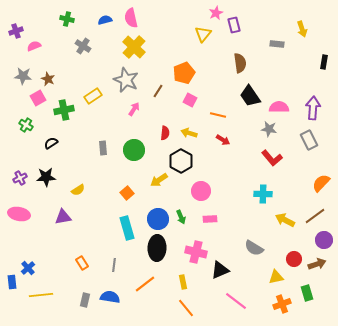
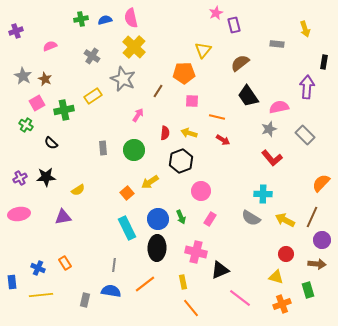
green cross at (67, 19): moved 14 px right; rotated 24 degrees counterclockwise
yellow arrow at (302, 29): moved 3 px right
yellow triangle at (203, 34): moved 16 px down
pink semicircle at (34, 46): moved 16 px right
gray cross at (83, 46): moved 9 px right, 10 px down
brown semicircle at (240, 63): rotated 120 degrees counterclockwise
orange pentagon at (184, 73): rotated 20 degrees clockwise
gray star at (23, 76): rotated 24 degrees clockwise
brown star at (48, 79): moved 3 px left
gray star at (126, 80): moved 3 px left, 1 px up
black trapezoid at (250, 96): moved 2 px left
pink square at (38, 98): moved 1 px left, 5 px down
pink square at (190, 100): moved 2 px right, 1 px down; rotated 24 degrees counterclockwise
pink semicircle at (279, 107): rotated 12 degrees counterclockwise
purple arrow at (313, 108): moved 6 px left, 21 px up
pink arrow at (134, 109): moved 4 px right, 6 px down
orange line at (218, 115): moved 1 px left, 2 px down
gray star at (269, 129): rotated 28 degrees counterclockwise
gray rectangle at (309, 140): moved 4 px left, 5 px up; rotated 18 degrees counterclockwise
black semicircle at (51, 143): rotated 104 degrees counterclockwise
black hexagon at (181, 161): rotated 10 degrees clockwise
yellow arrow at (159, 180): moved 9 px left, 2 px down
pink ellipse at (19, 214): rotated 20 degrees counterclockwise
brown line at (315, 216): moved 3 px left, 1 px down; rotated 30 degrees counterclockwise
pink rectangle at (210, 219): rotated 56 degrees counterclockwise
cyan rectangle at (127, 228): rotated 10 degrees counterclockwise
purple circle at (324, 240): moved 2 px left
gray semicircle at (254, 248): moved 3 px left, 30 px up
red circle at (294, 259): moved 8 px left, 5 px up
orange rectangle at (82, 263): moved 17 px left
brown arrow at (317, 264): rotated 24 degrees clockwise
blue cross at (28, 268): moved 10 px right; rotated 24 degrees counterclockwise
yellow triangle at (276, 277): rotated 28 degrees clockwise
green rectangle at (307, 293): moved 1 px right, 3 px up
blue semicircle at (110, 297): moved 1 px right, 6 px up
pink line at (236, 301): moved 4 px right, 3 px up
orange line at (186, 308): moved 5 px right
